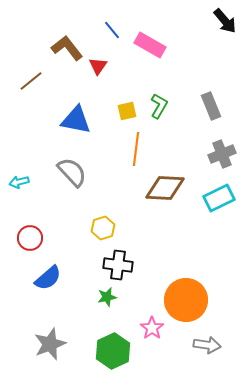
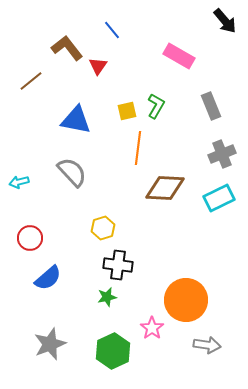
pink rectangle: moved 29 px right, 11 px down
green L-shape: moved 3 px left
orange line: moved 2 px right, 1 px up
